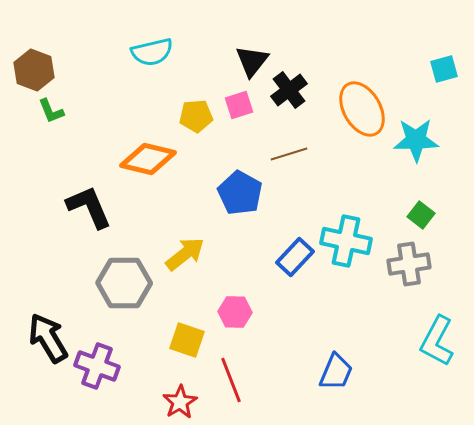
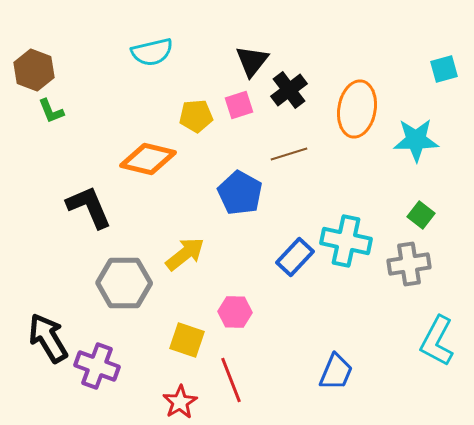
orange ellipse: moved 5 px left; rotated 40 degrees clockwise
